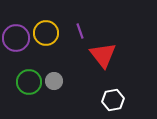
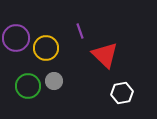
yellow circle: moved 15 px down
red triangle: moved 2 px right; rotated 8 degrees counterclockwise
green circle: moved 1 px left, 4 px down
white hexagon: moved 9 px right, 7 px up
